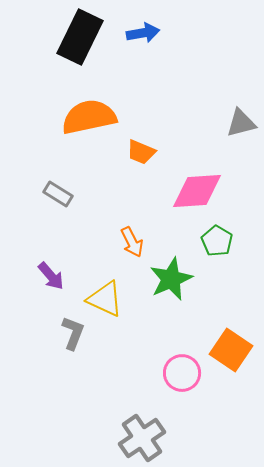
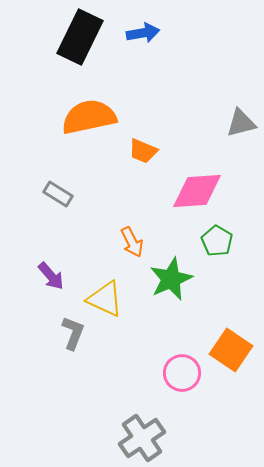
orange trapezoid: moved 2 px right, 1 px up
